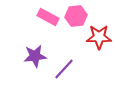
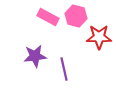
pink hexagon: rotated 20 degrees clockwise
purple line: rotated 55 degrees counterclockwise
